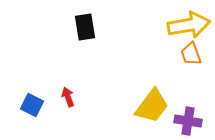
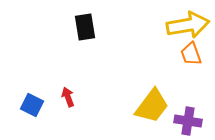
yellow arrow: moved 1 px left
